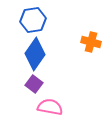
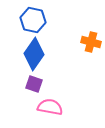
blue hexagon: rotated 20 degrees clockwise
blue diamond: moved 1 px left
purple square: rotated 18 degrees counterclockwise
